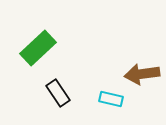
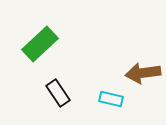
green rectangle: moved 2 px right, 4 px up
brown arrow: moved 1 px right, 1 px up
